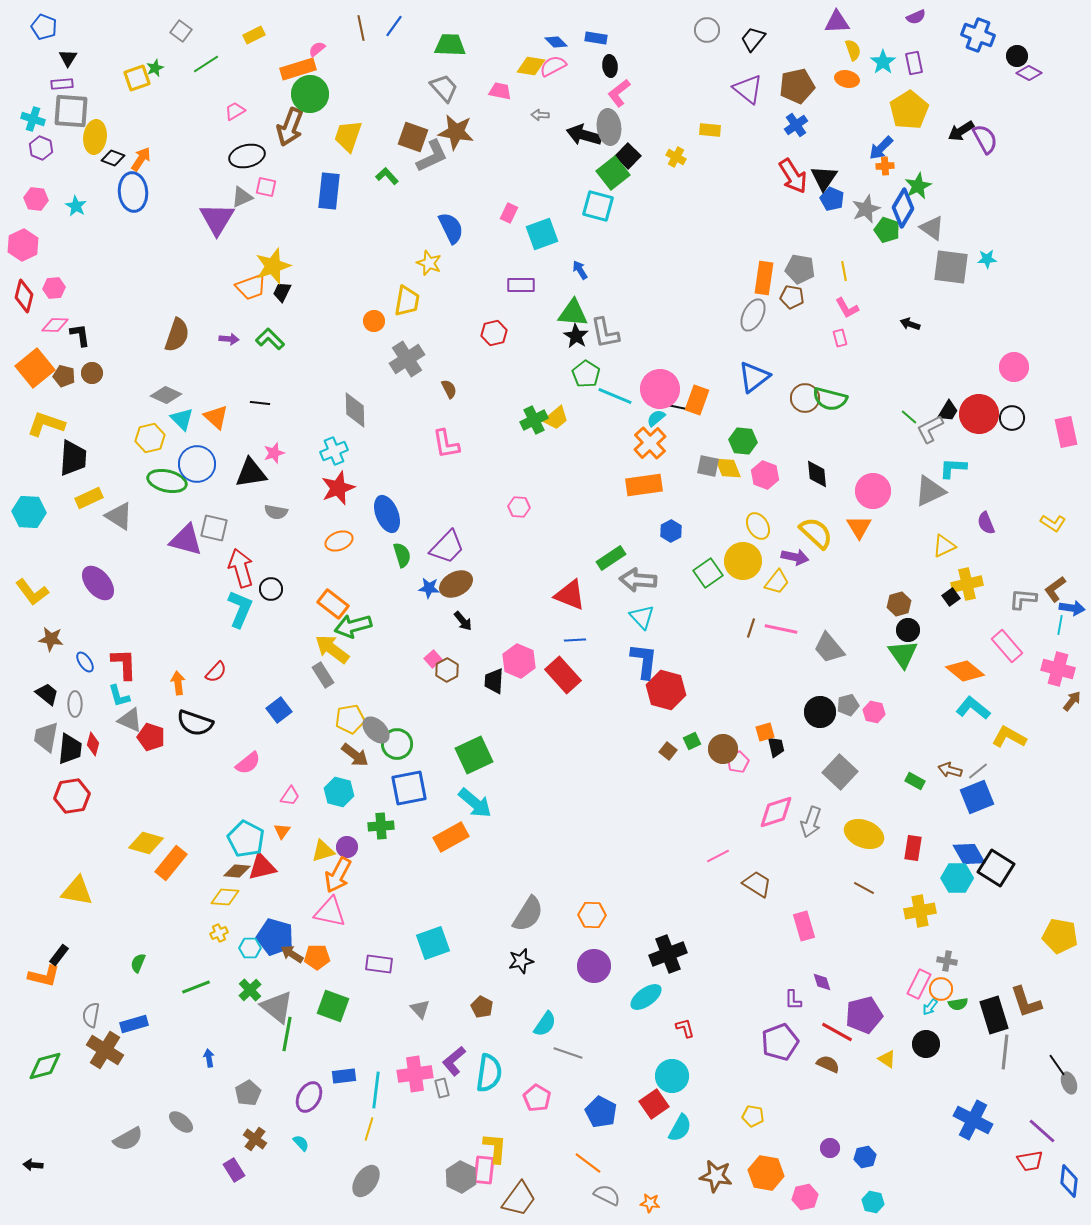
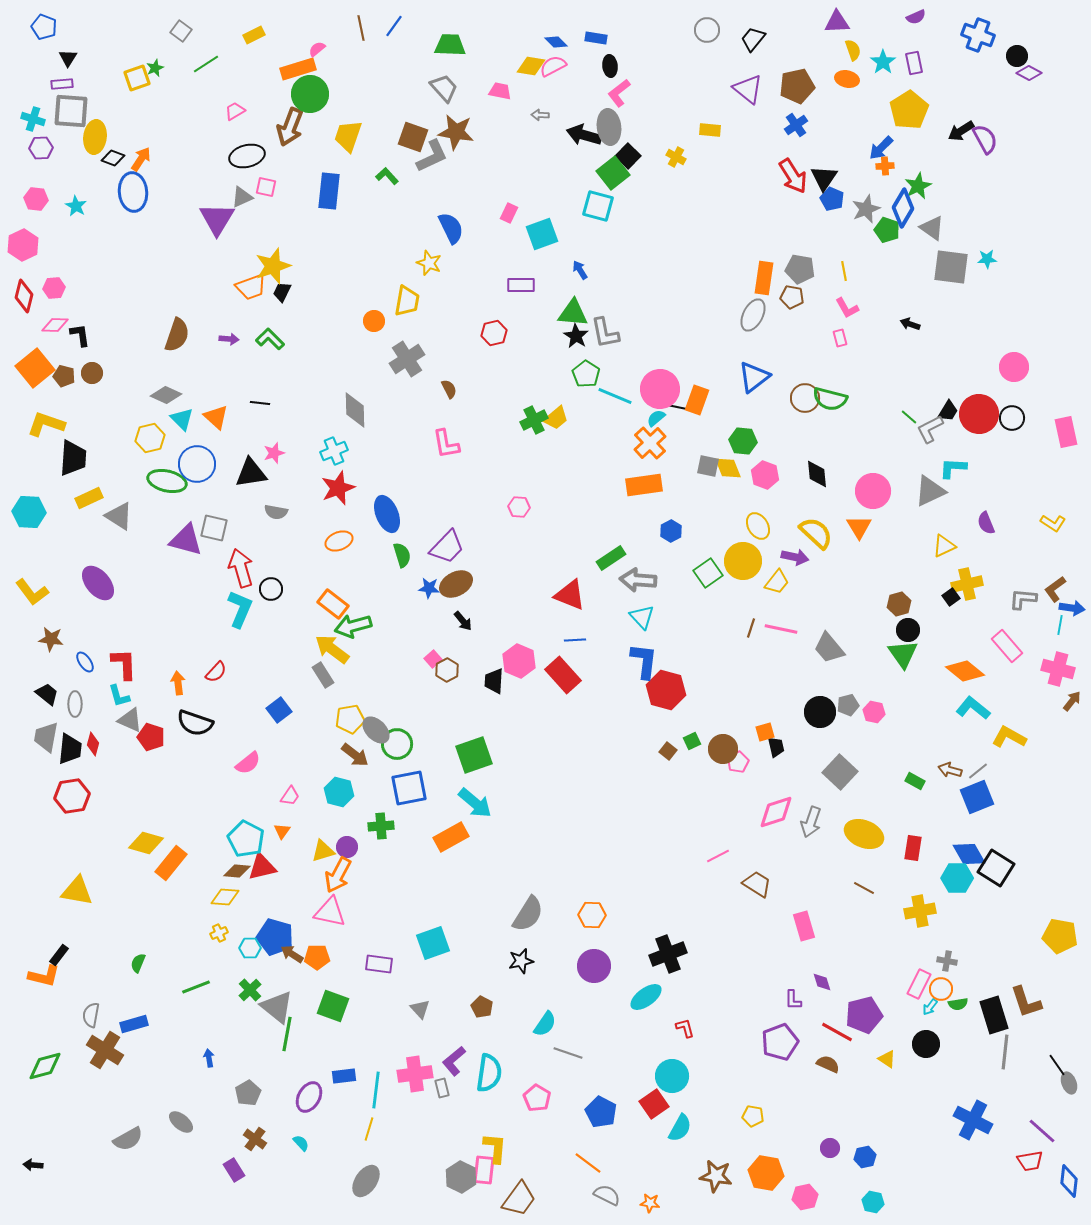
purple hexagon at (41, 148): rotated 25 degrees counterclockwise
green square at (474, 755): rotated 6 degrees clockwise
